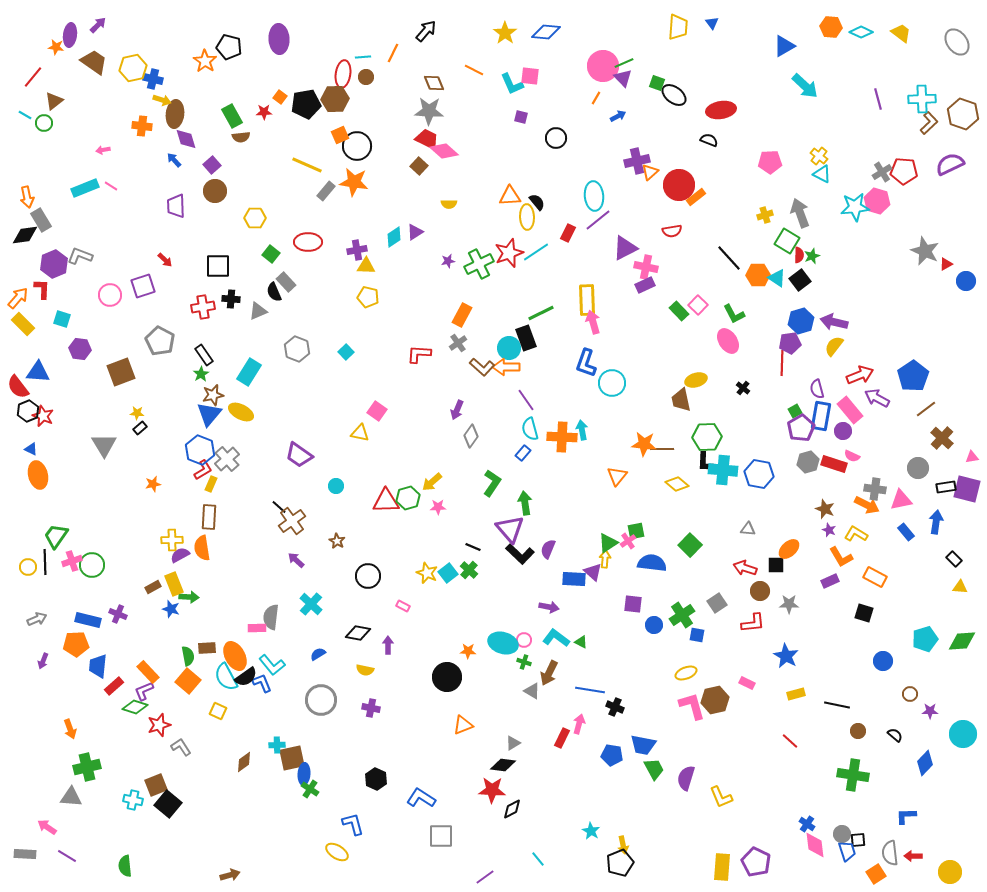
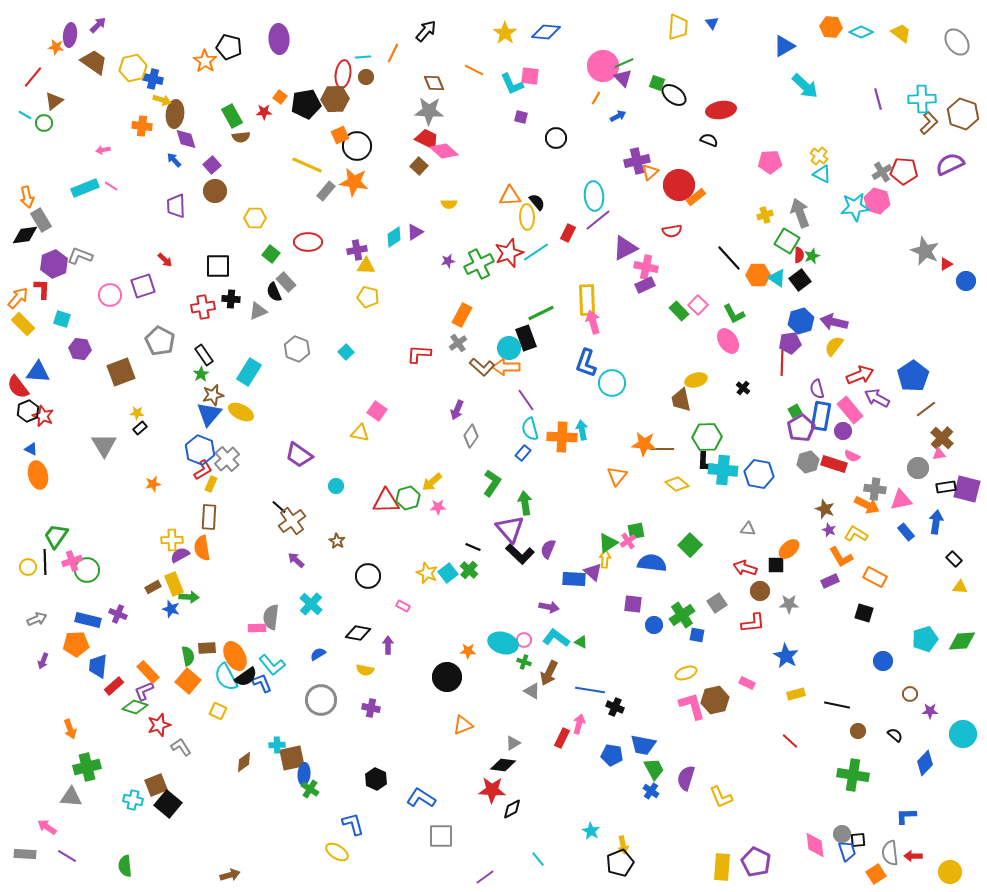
pink triangle at (972, 457): moved 33 px left, 3 px up
green circle at (92, 565): moved 5 px left, 5 px down
blue cross at (807, 824): moved 156 px left, 33 px up
